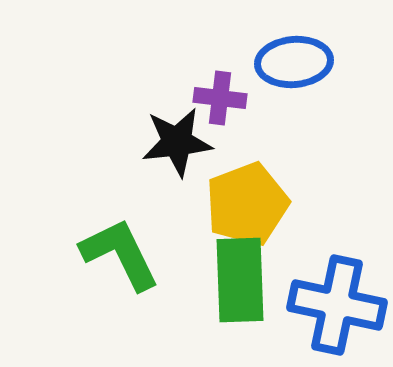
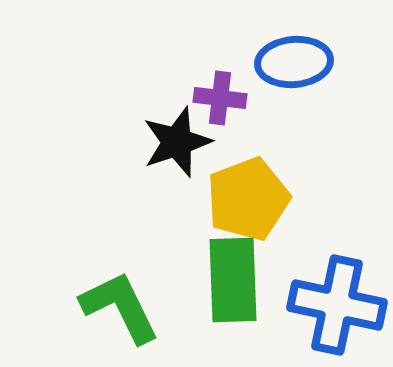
black star: rotated 12 degrees counterclockwise
yellow pentagon: moved 1 px right, 5 px up
green L-shape: moved 53 px down
green rectangle: moved 7 px left
